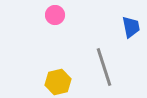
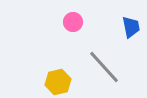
pink circle: moved 18 px right, 7 px down
gray line: rotated 24 degrees counterclockwise
